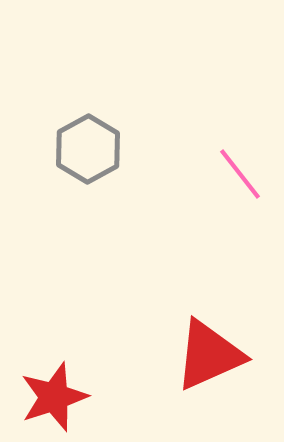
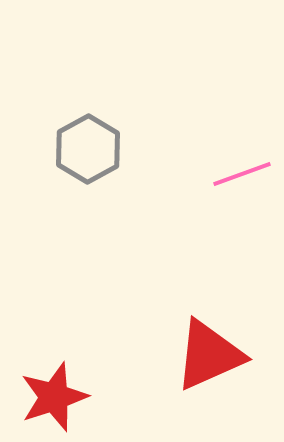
pink line: moved 2 px right; rotated 72 degrees counterclockwise
